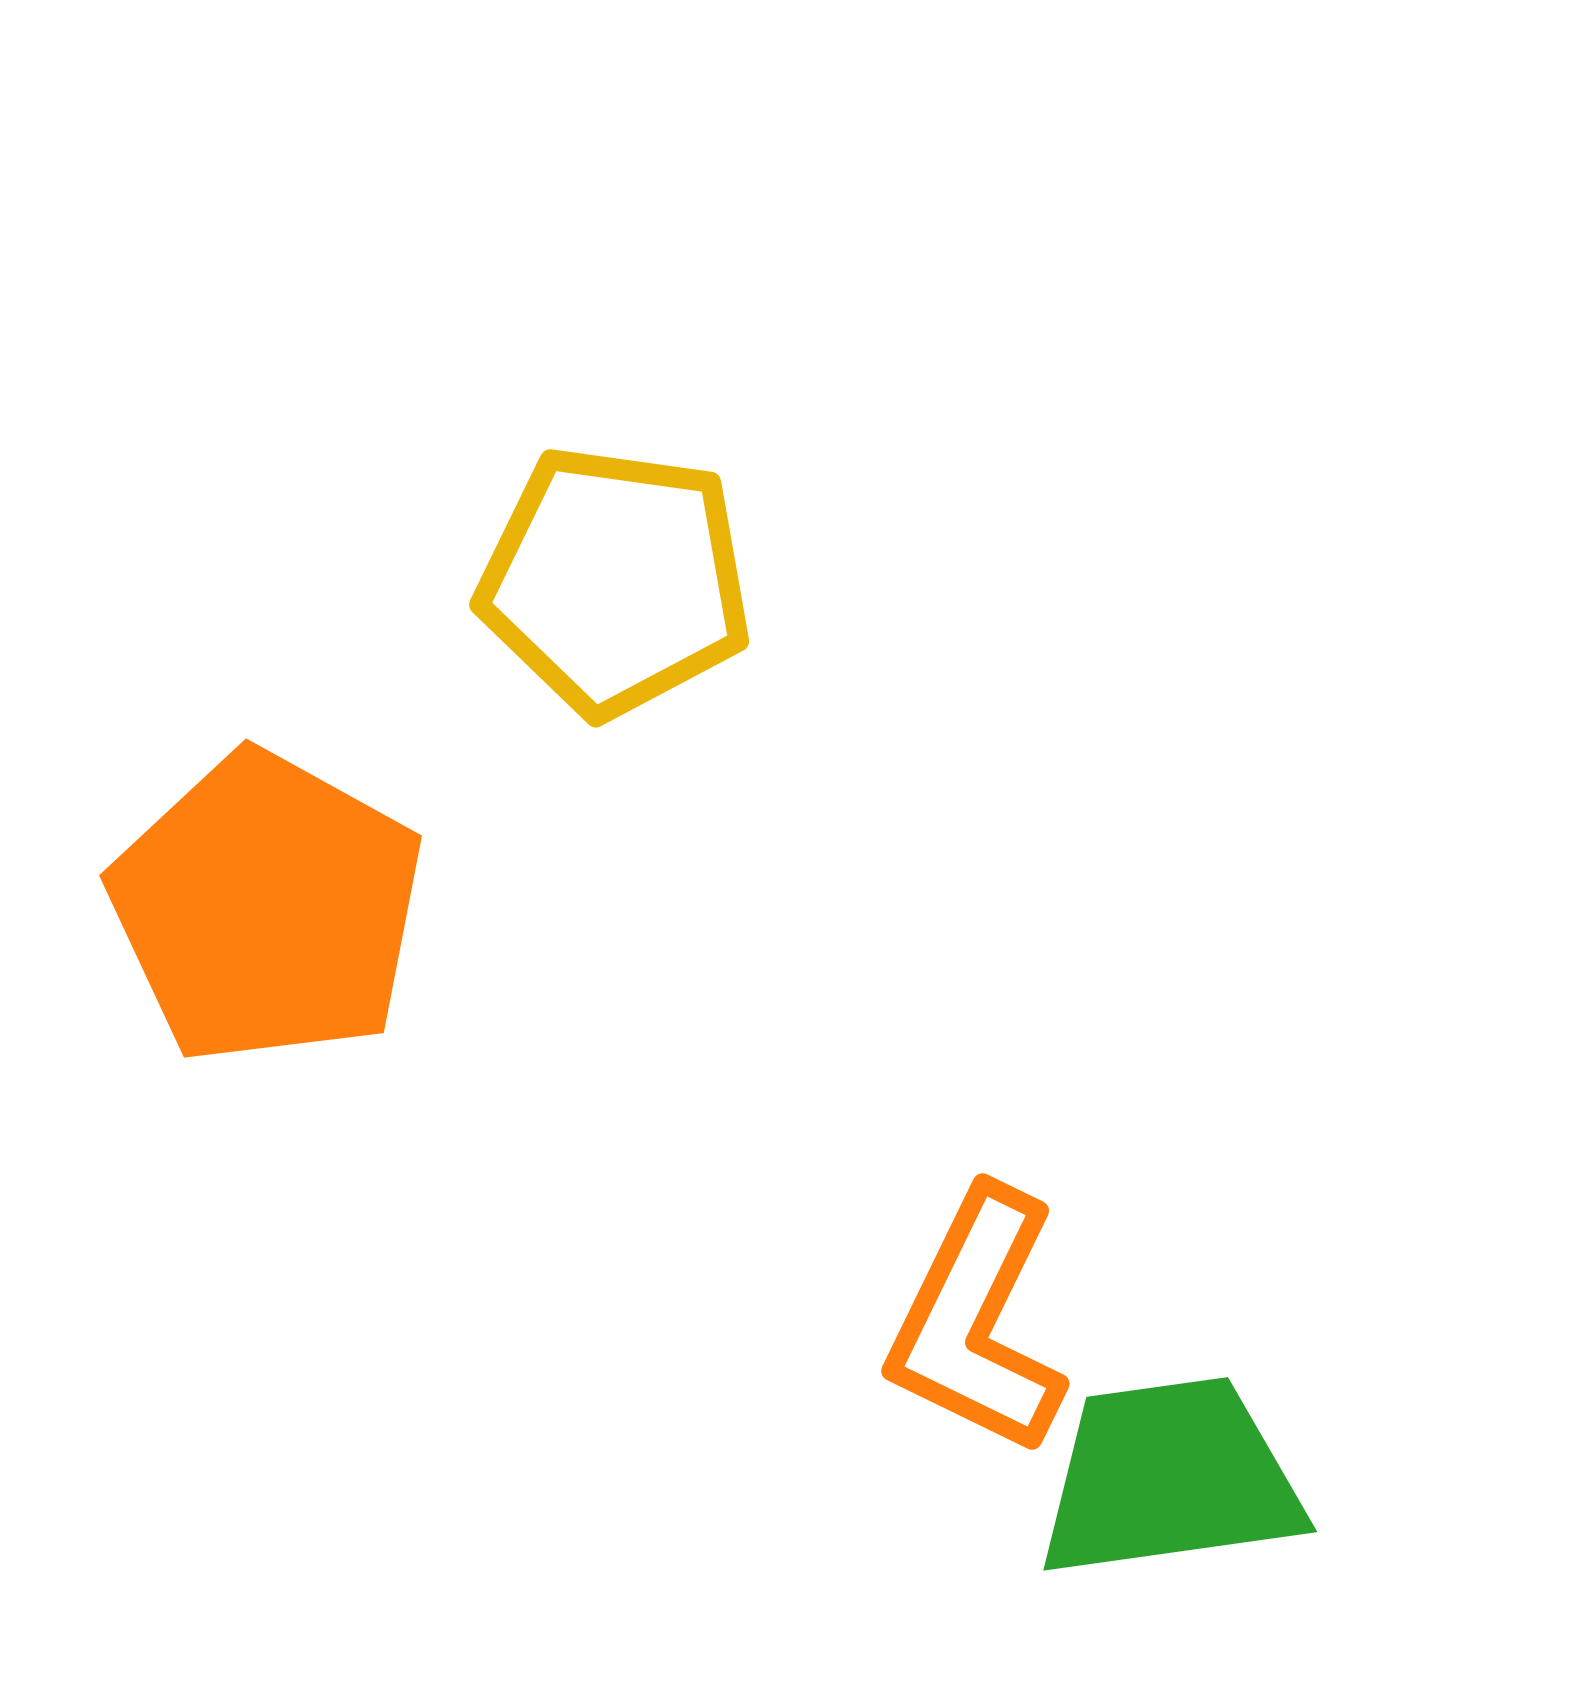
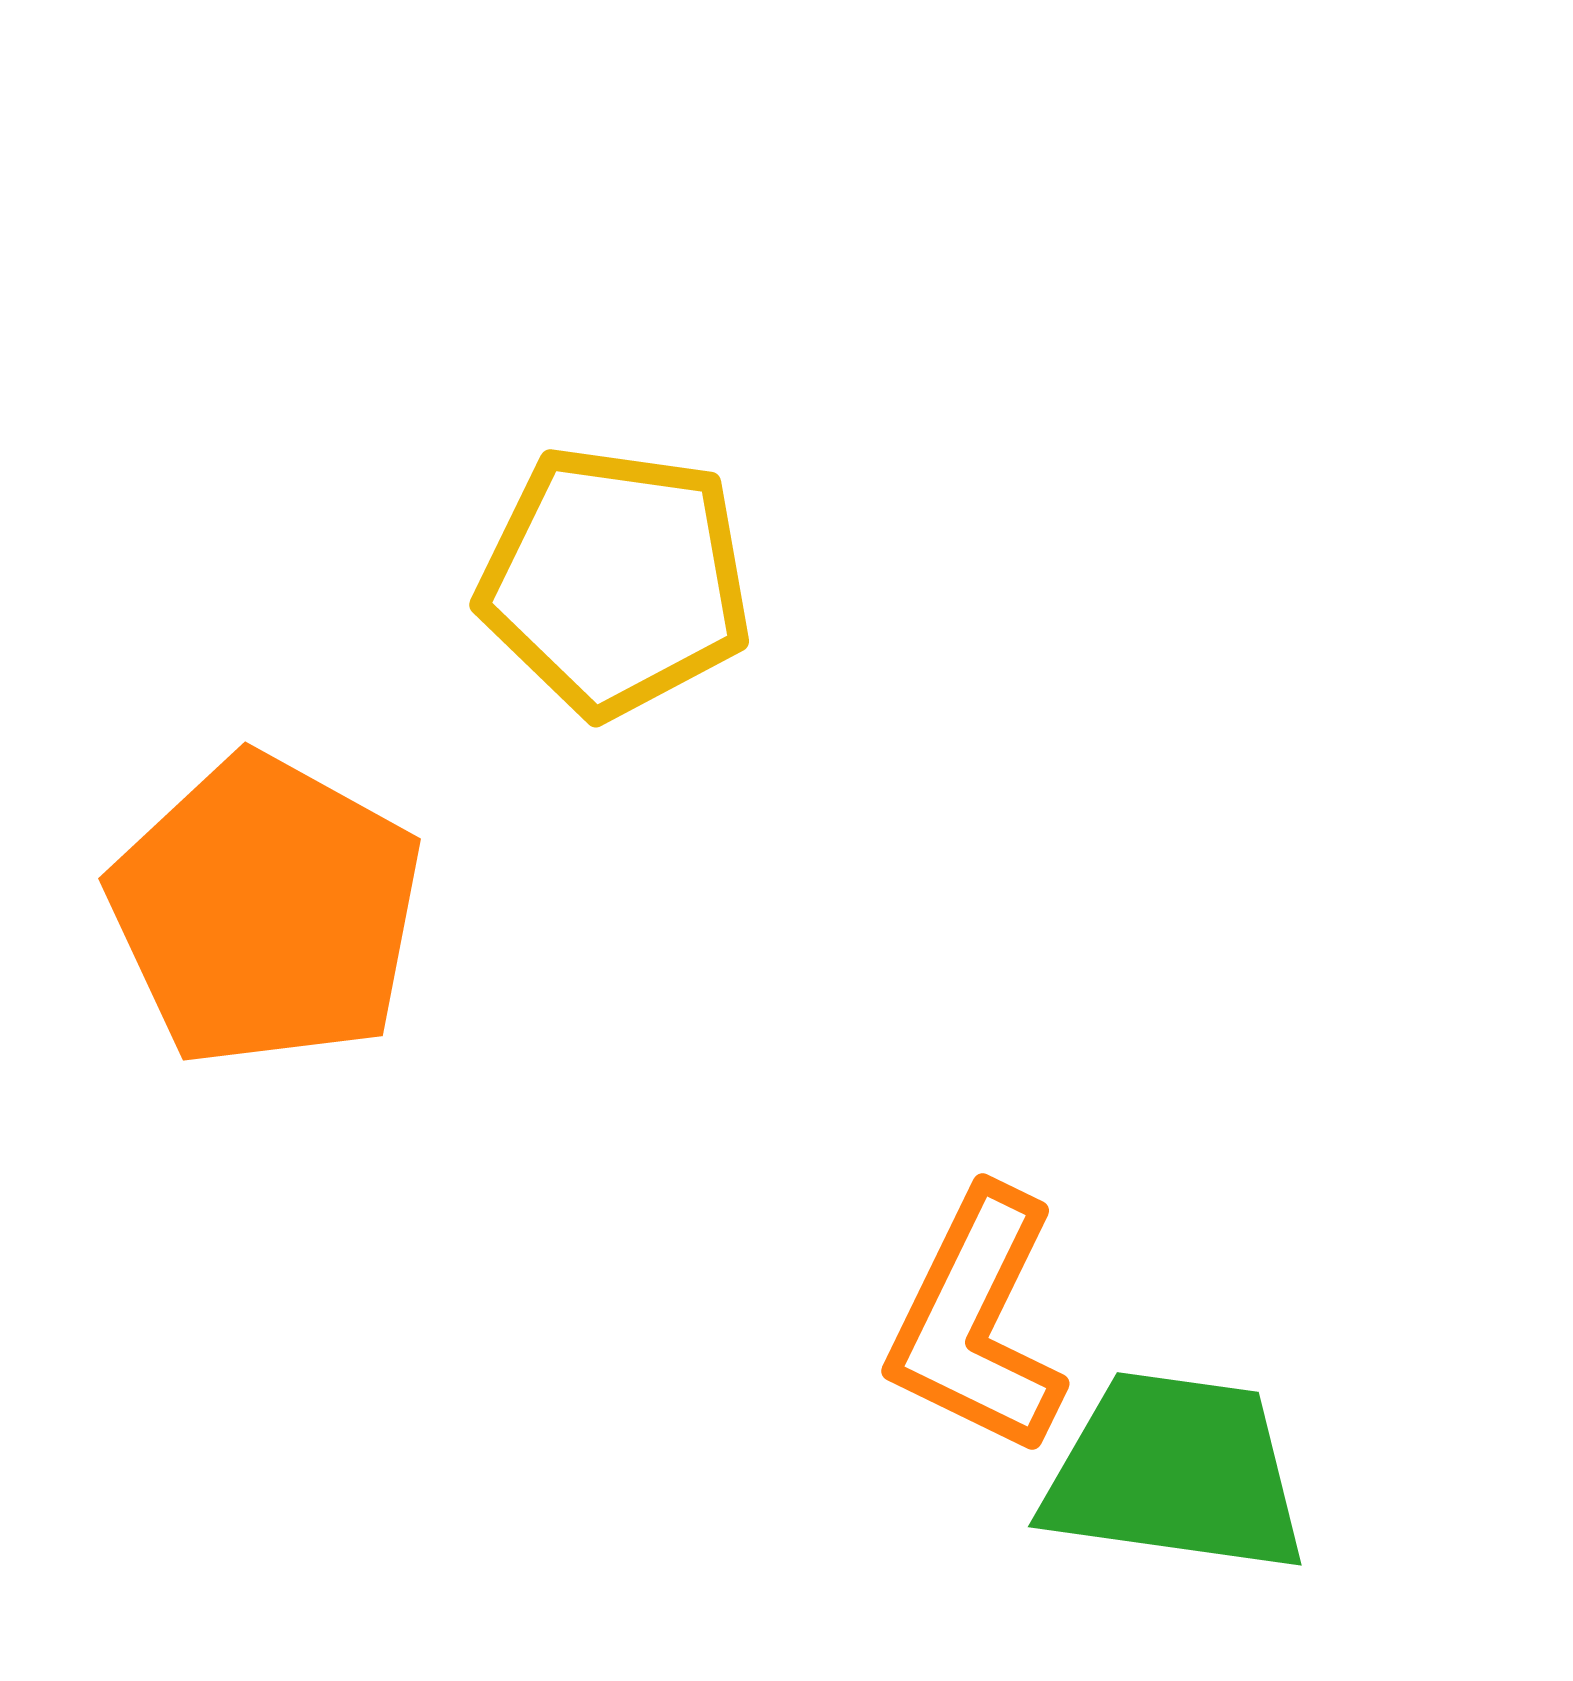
orange pentagon: moved 1 px left, 3 px down
green trapezoid: moved 5 px right, 5 px up; rotated 16 degrees clockwise
